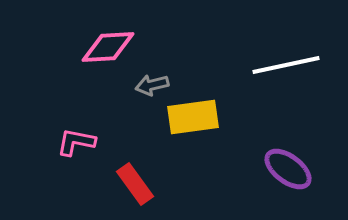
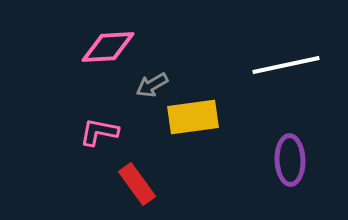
gray arrow: rotated 16 degrees counterclockwise
pink L-shape: moved 23 px right, 10 px up
purple ellipse: moved 2 px right, 9 px up; rotated 51 degrees clockwise
red rectangle: moved 2 px right
